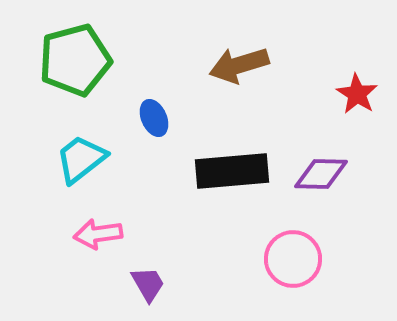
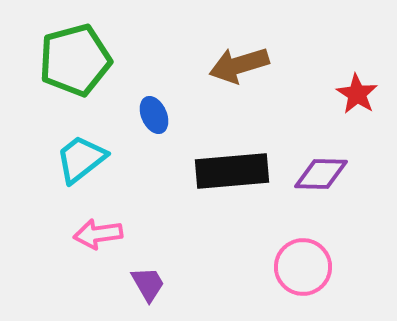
blue ellipse: moved 3 px up
pink circle: moved 10 px right, 8 px down
